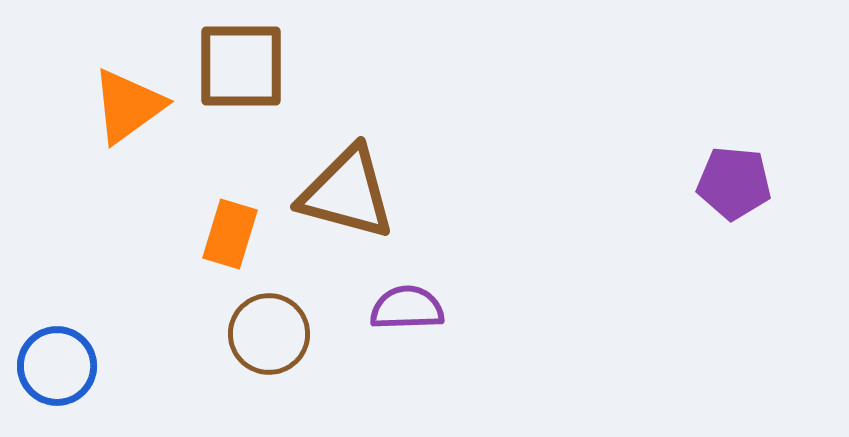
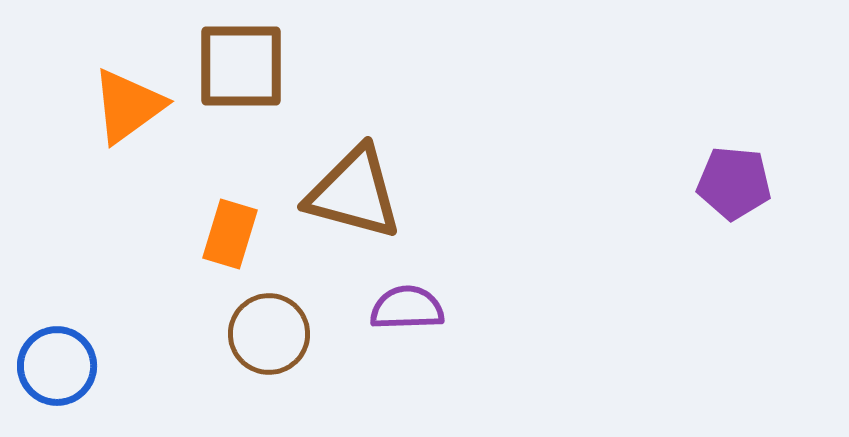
brown triangle: moved 7 px right
